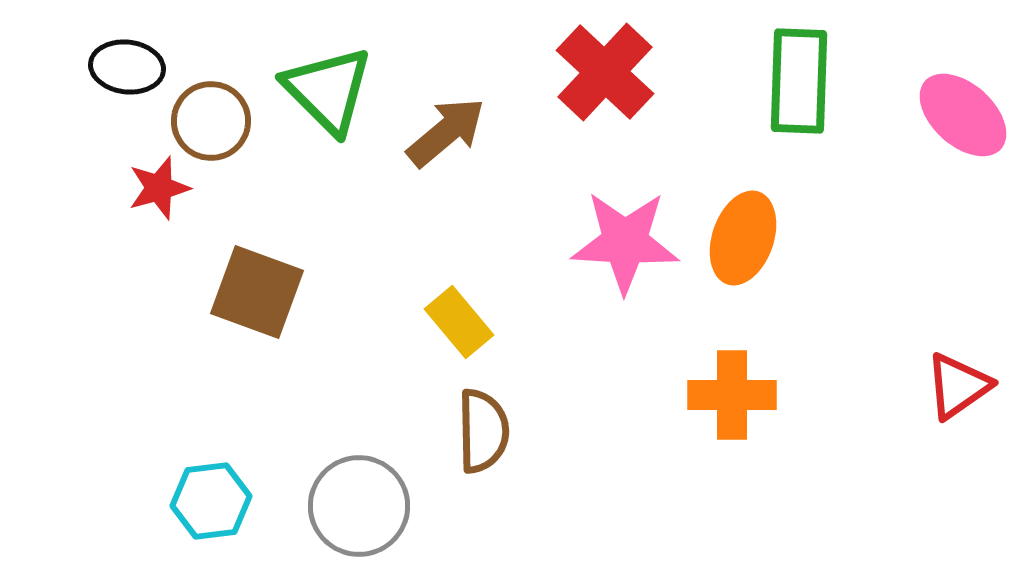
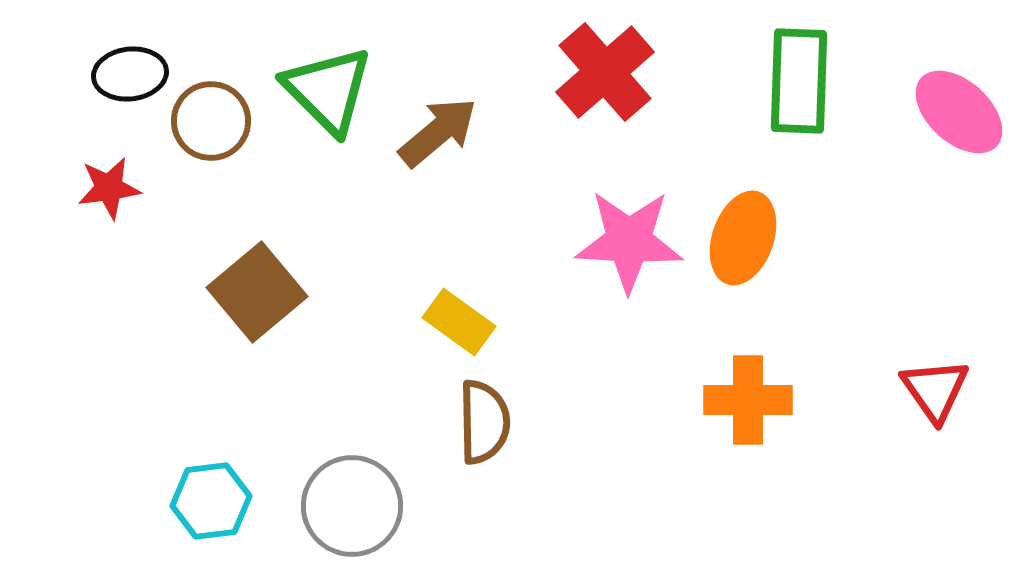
black ellipse: moved 3 px right, 7 px down; rotated 14 degrees counterclockwise
red cross: rotated 6 degrees clockwise
pink ellipse: moved 4 px left, 3 px up
brown arrow: moved 8 px left
red star: moved 50 px left; rotated 8 degrees clockwise
pink star: moved 4 px right, 1 px up
brown square: rotated 30 degrees clockwise
yellow rectangle: rotated 14 degrees counterclockwise
red triangle: moved 23 px left, 4 px down; rotated 30 degrees counterclockwise
orange cross: moved 16 px right, 5 px down
brown semicircle: moved 1 px right, 9 px up
gray circle: moved 7 px left
